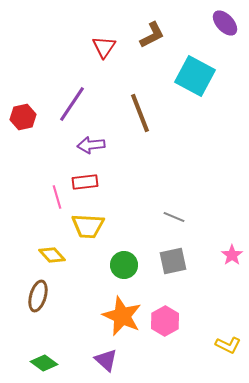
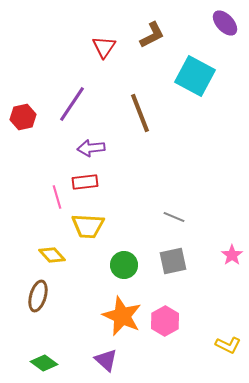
purple arrow: moved 3 px down
